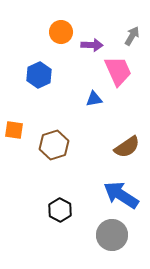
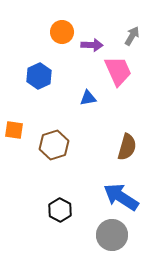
orange circle: moved 1 px right
blue hexagon: moved 1 px down
blue triangle: moved 6 px left, 1 px up
brown semicircle: rotated 40 degrees counterclockwise
blue arrow: moved 2 px down
